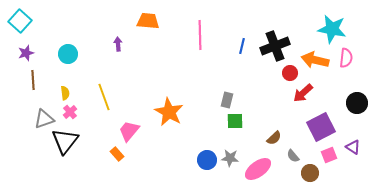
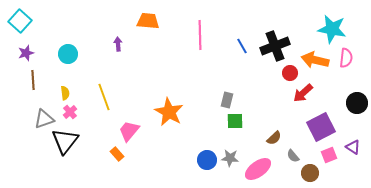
blue line: rotated 42 degrees counterclockwise
